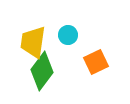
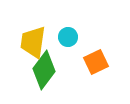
cyan circle: moved 2 px down
green diamond: moved 2 px right, 1 px up
